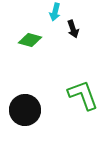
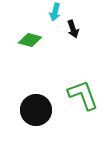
black circle: moved 11 px right
